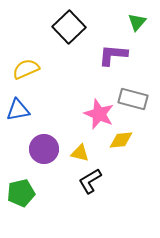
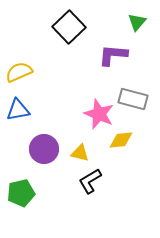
yellow semicircle: moved 7 px left, 3 px down
